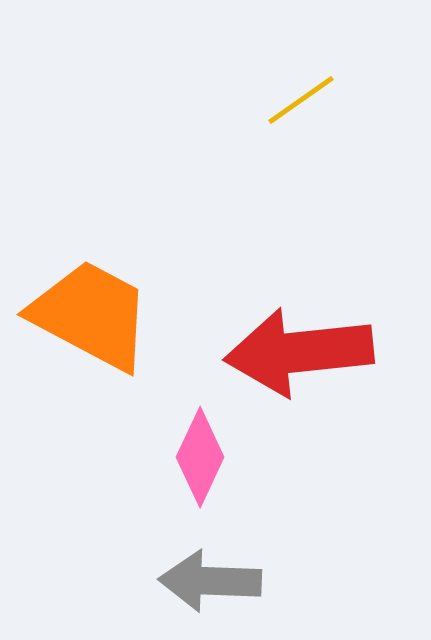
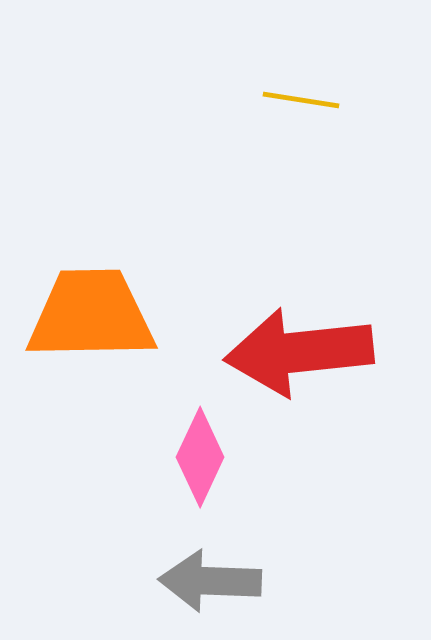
yellow line: rotated 44 degrees clockwise
orange trapezoid: rotated 29 degrees counterclockwise
